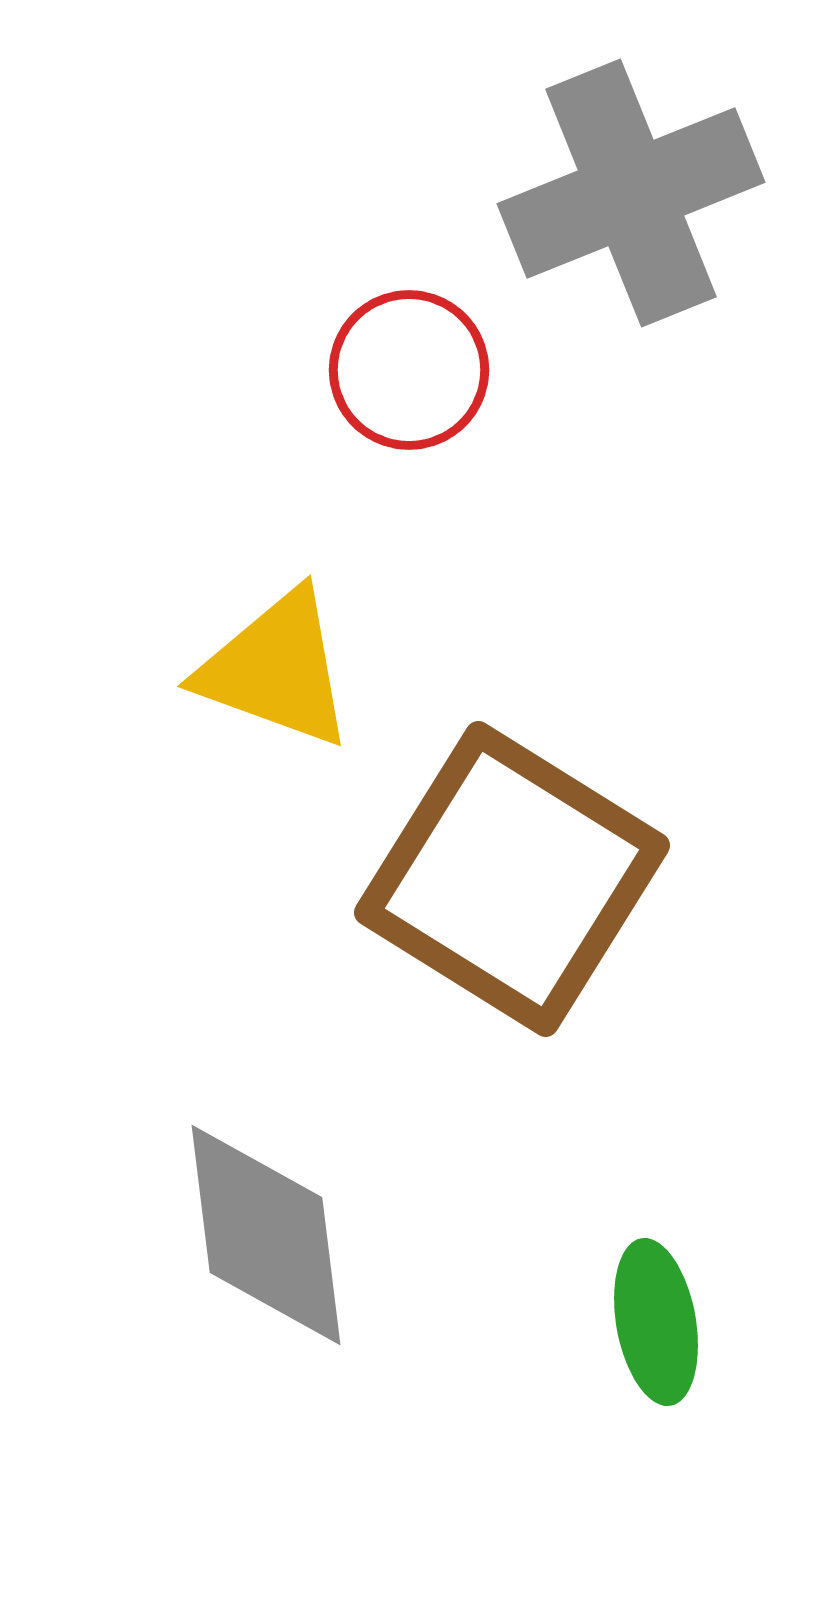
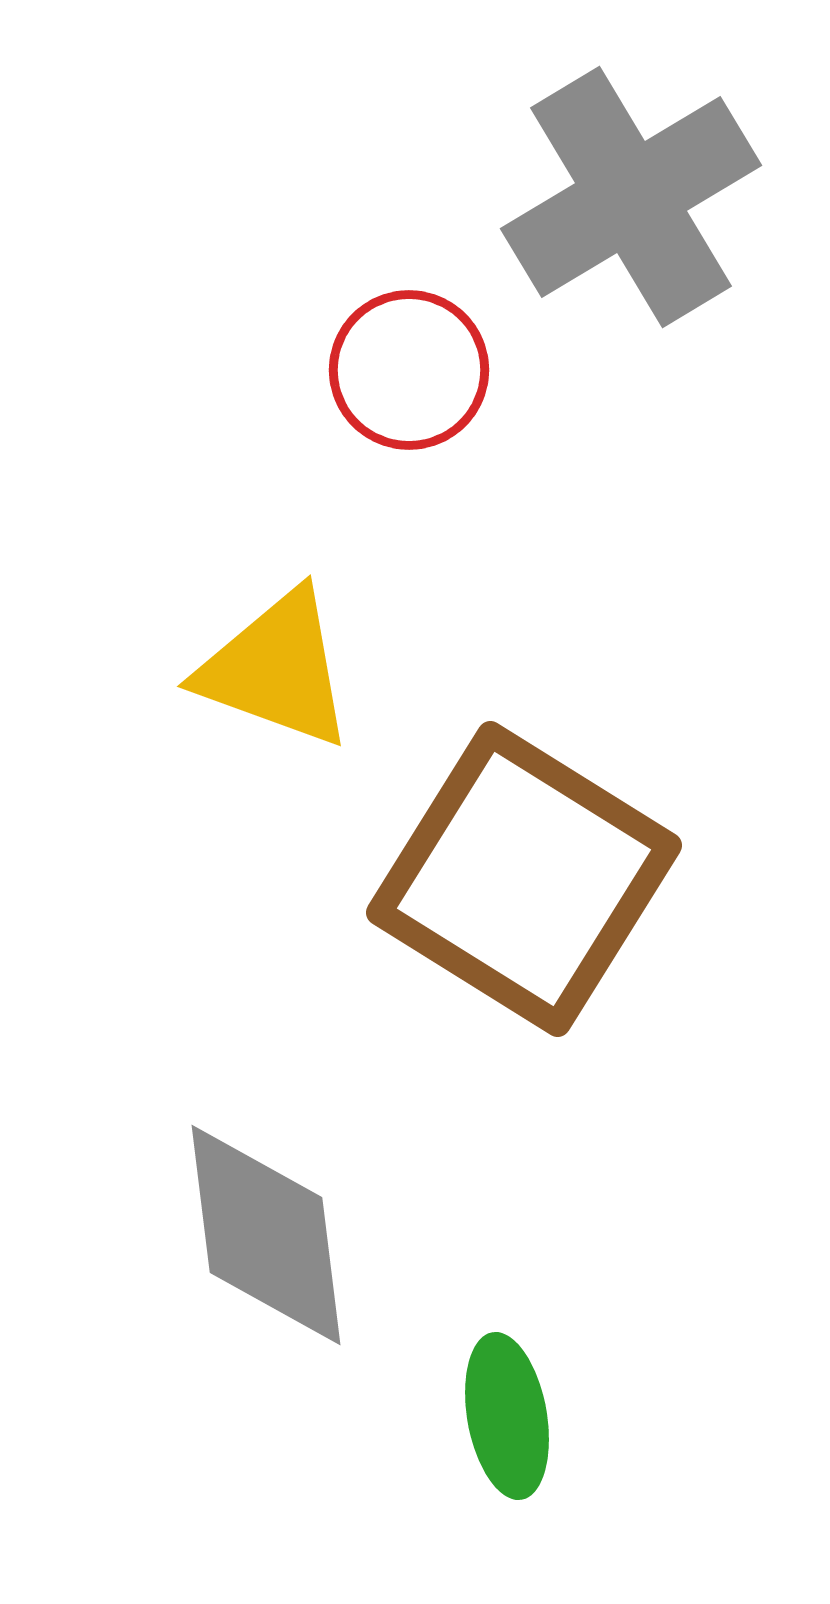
gray cross: moved 4 px down; rotated 9 degrees counterclockwise
brown square: moved 12 px right
green ellipse: moved 149 px left, 94 px down
